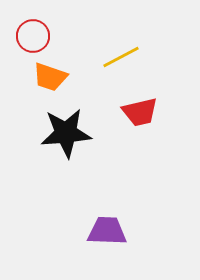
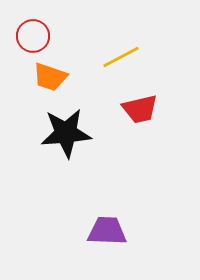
red trapezoid: moved 3 px up
